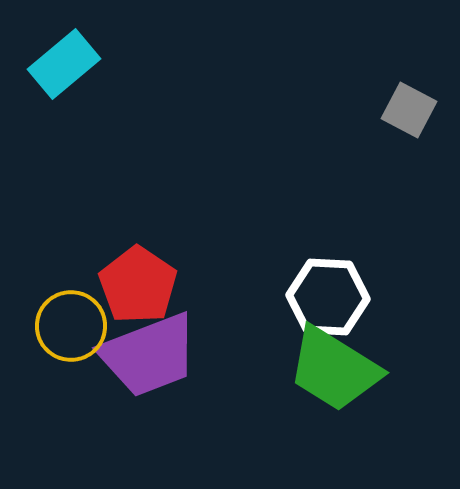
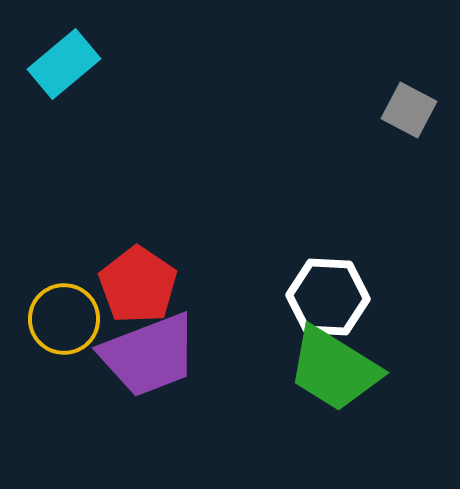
yellow circle: moved 7 px left, 7 px up
